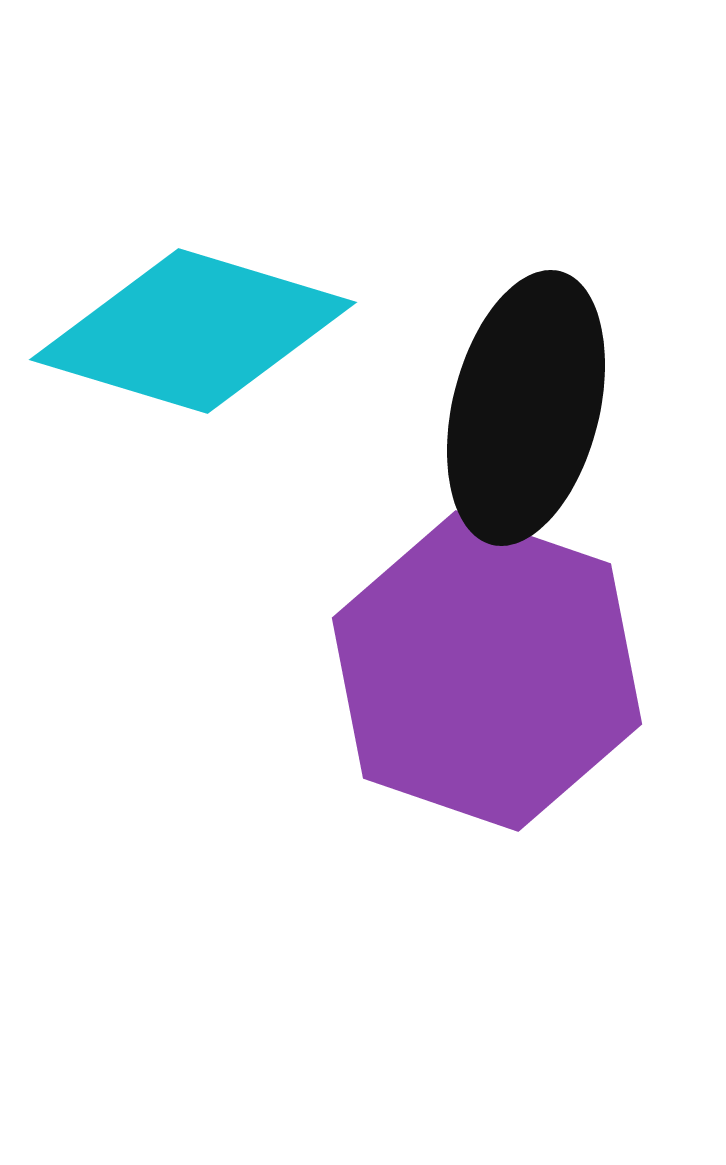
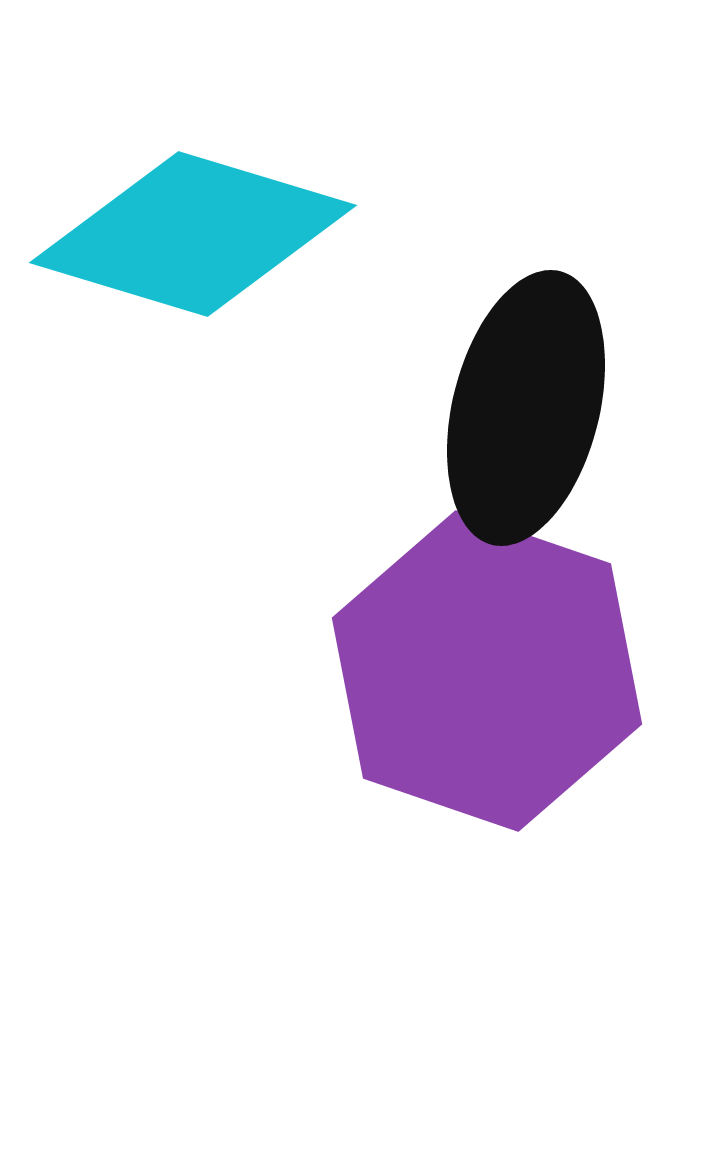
cyan diamond: moved 97 px up
